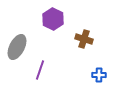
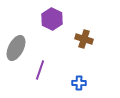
purple hexagon: moved 1 px left
gray ellipse: moved 1 px left, 1 px down
blue cross: moved 20 px left, 8 px down
